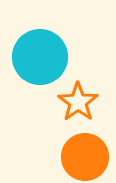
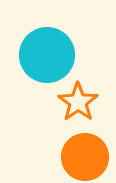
cyan circle: moved 7 px right, 2 px up
